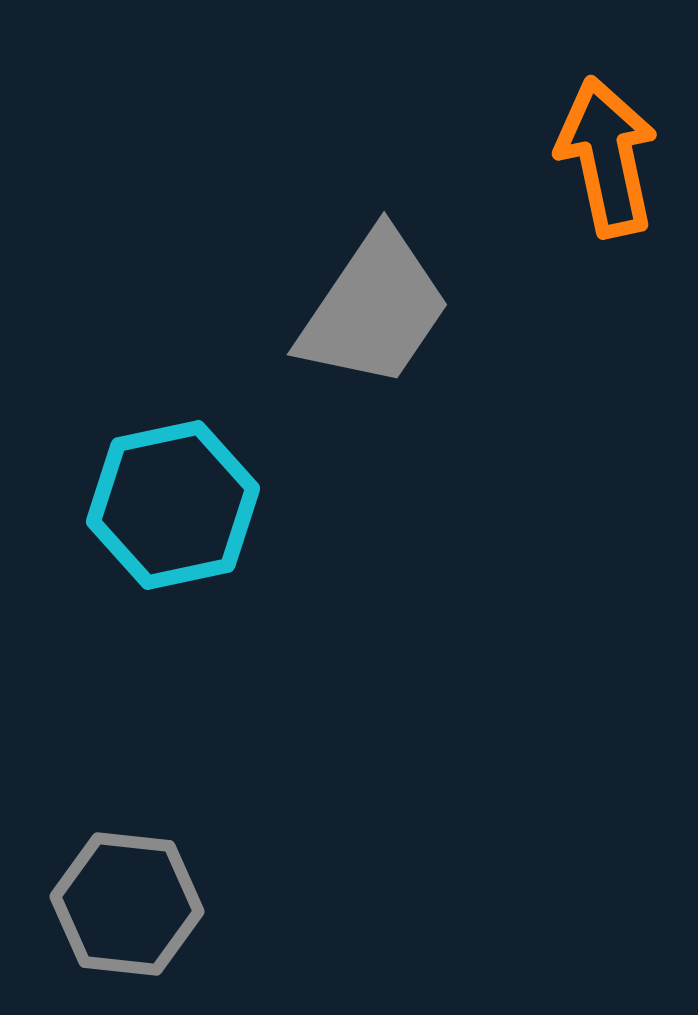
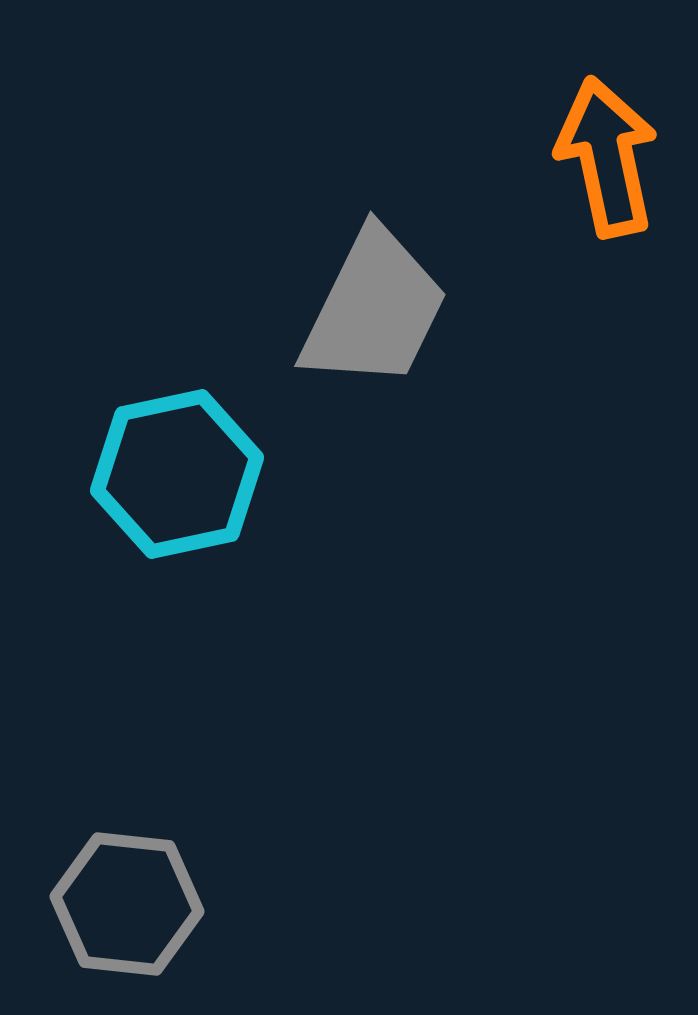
gray trapezoid: rotated 8 degrees counterclockwise
cyan hexagon: moved 4 px right, 31 px up
